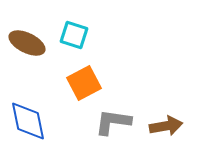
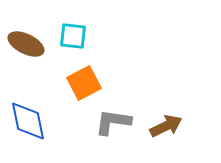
cyan square: moved 1 px left, 1 px down; rotated 12 degrees counterclockwise
brown ellipse: moved 1 px left, 1 px down
brown arrow: rotated 16 degrees counterclockwise
